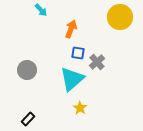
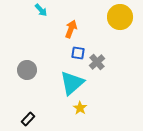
cyan triangle: moved 4 px down
